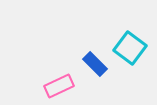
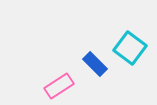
pink rectangle: rotated 8 degrees counterclockwise
